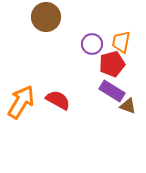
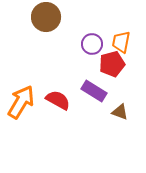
purple rectangle: moved 18 px left
brown triangle: moved 8 px left, 6 px down
